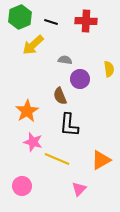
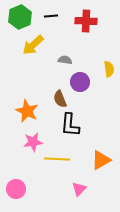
black line: moved 6 px up; rotated 24 degrees counterclockwise
purple circle: moved 3 px down
brown semicircle: moved 3 px down
orange star: rotated 15 degrees counterclockwise
black L-shape: moved 1 px right
pink star: rotated 24 degrees counterclockwise
yellow line: rotated 20 degrees counterclockwise
pink circle: moved 6 px left, 3 px down
